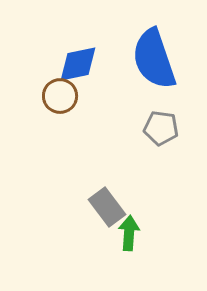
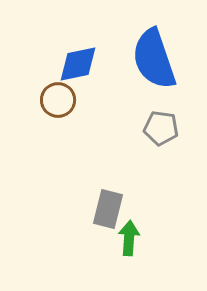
brown circle: moved 2 px left, 4 px down
gray rectangle: moved 1 px right, 2 px down; rotated 51 degrees clockwise
green arrow: moved 5 px down
